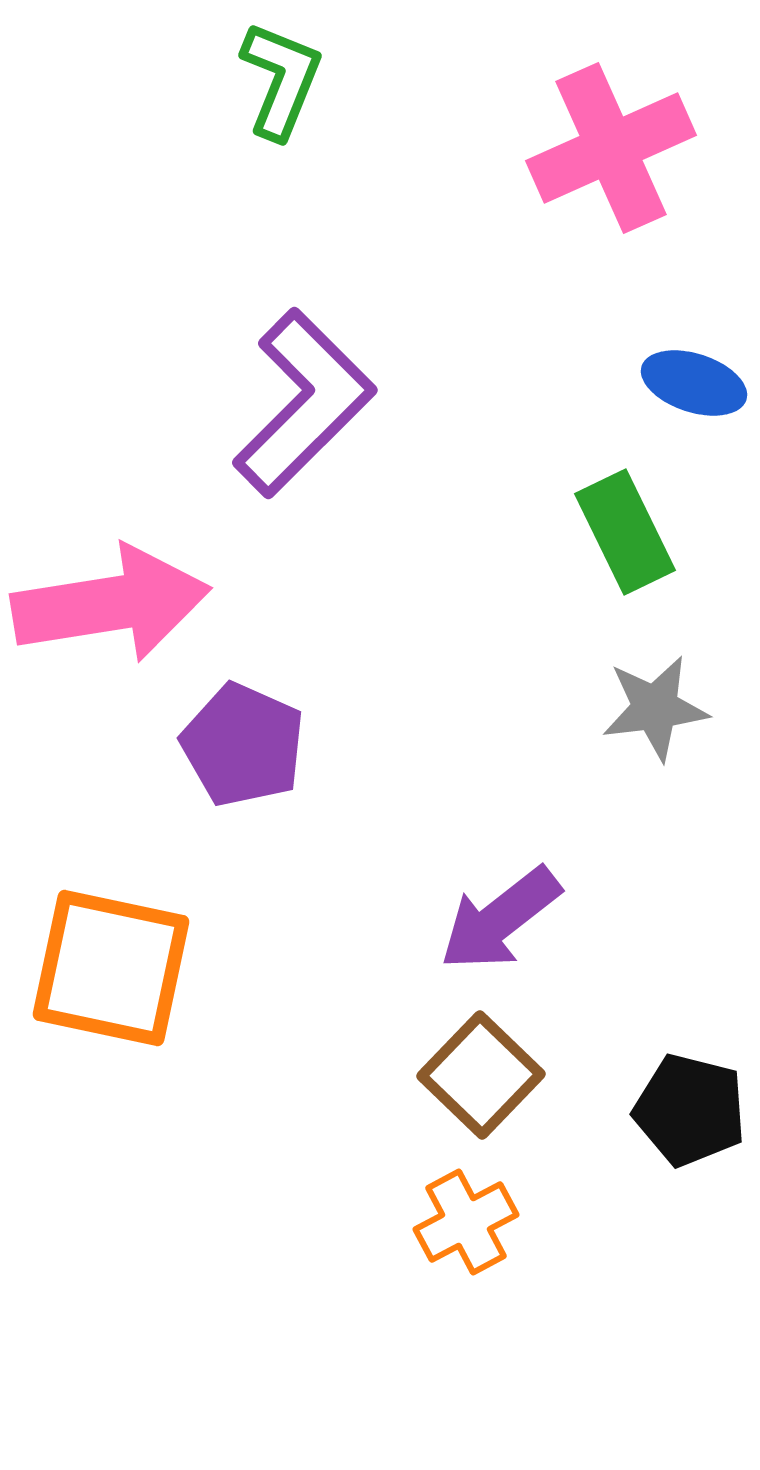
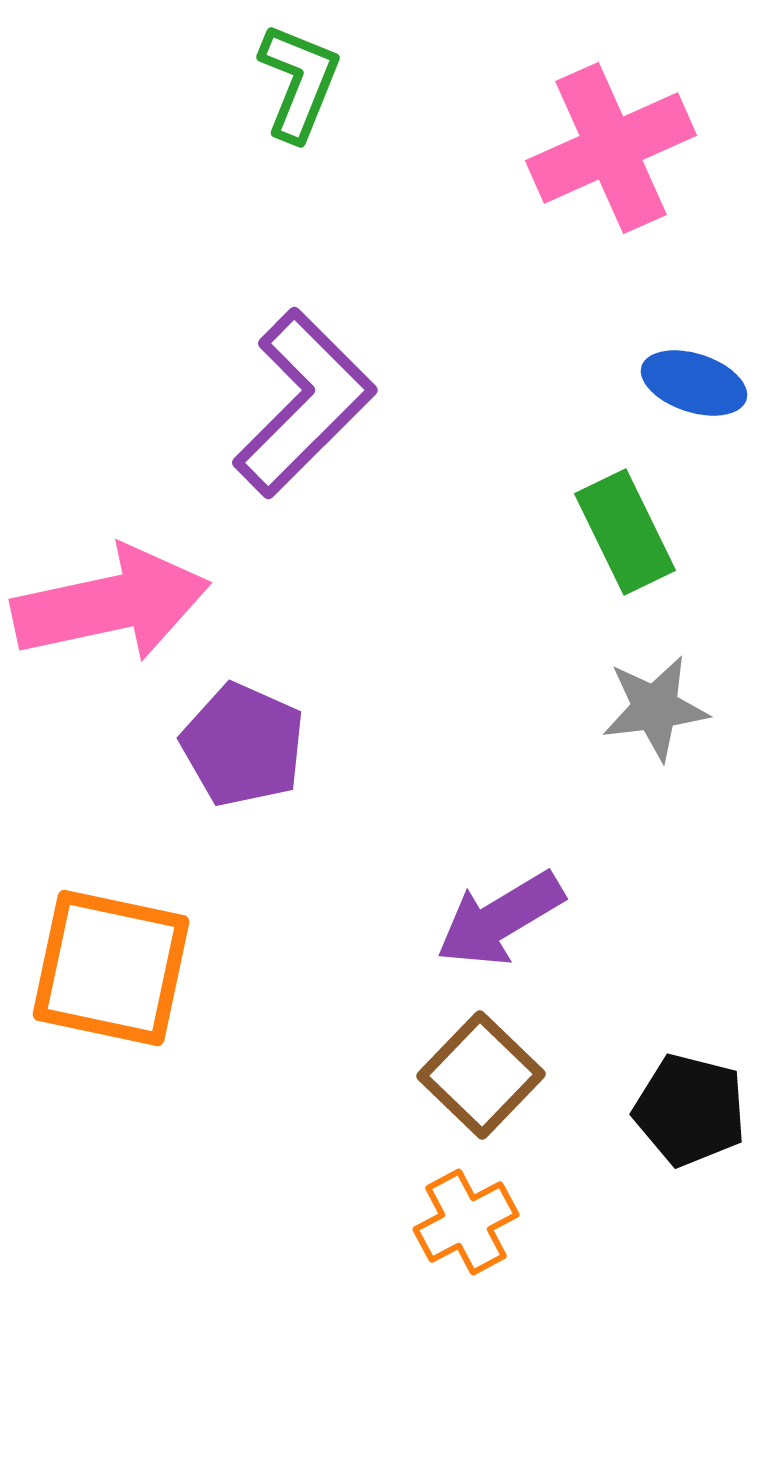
green L-shape: moved 18 px right, 2 px down
pink arrow: rotated 3 degrees counterclockwise
purple arrow: rotated 7 degrees clockwise
